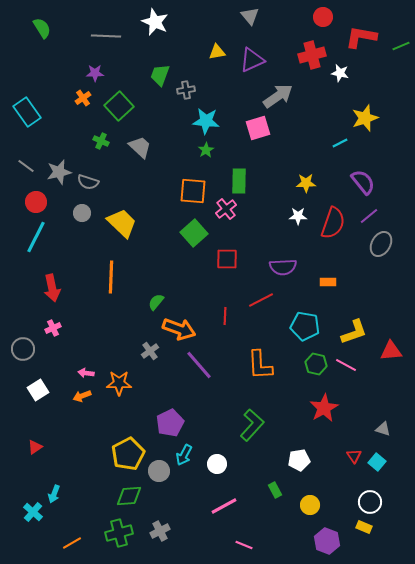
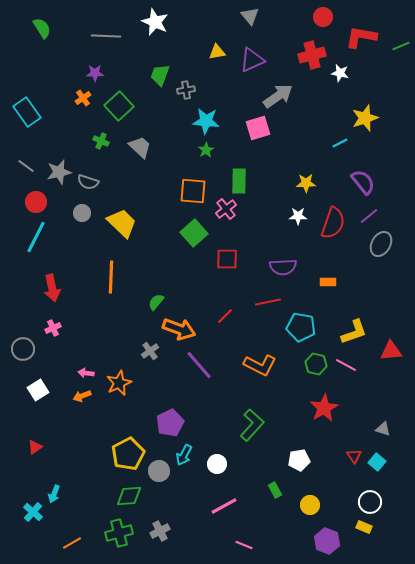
red line at (261, 300): moved 7 px right, 2 px down; rotated 15 degrees clockwise
red line at (225, 316): rotated 42 degrees clockwise
cyan pentagon at (305, 326): moved 4 px left, 1 px down
orange L-shape at (260, 365): rotated 60 degrees counterclockwise
orange star at (119, 383): rotated 25 degrees counterclockwise
